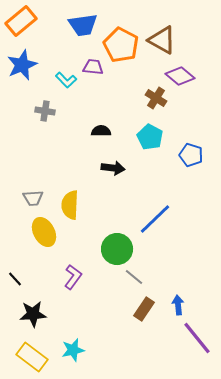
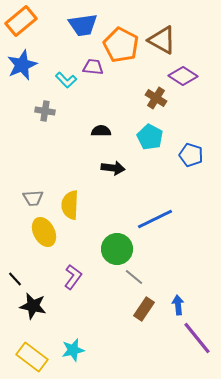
purple diamond: moved 3 px right; rotated 8 degrees counterclockwise
blue line: rotated 18 degrees clockwise
black star: moved 8 px up; rotated 16 degrees clockwise
